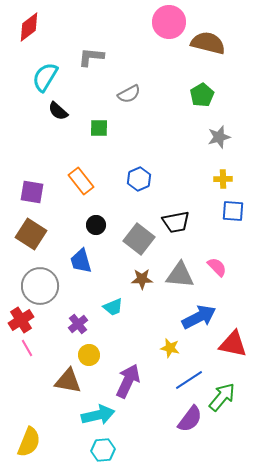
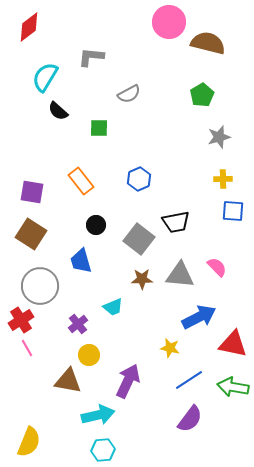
green arrow: moved 11 px right, 10 px up; rotated 120 degrees counterclockwise
